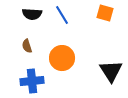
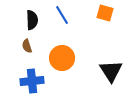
black semicircle: moved 6 px down; rotated 96 degrees counterclockwise
